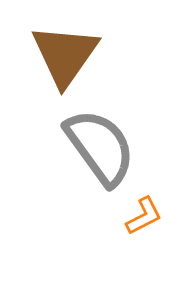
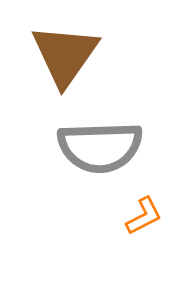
gray semicircle: rotated 124 degrees clockwise
